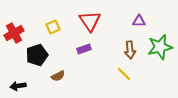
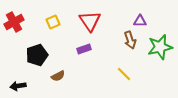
purple triangle: moved 1 px right
yellow square: moved 5 px up
red cross: moved 11 px up
brown arrow: moved 10 px up; rotated 12 degrees counterclockwise
